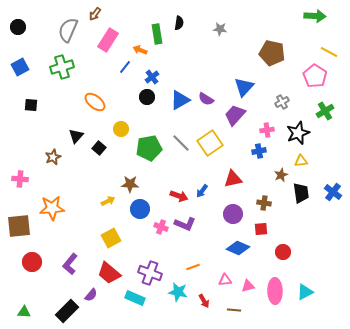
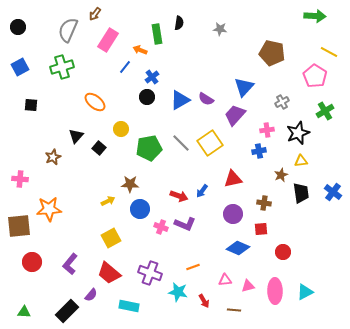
orange star at (52, 208): moved 3 px left, 1 px down
cyan rectangle at (135, 298): moved 6 px left, 8 px down; rotated 12 degrees counterclockwise
